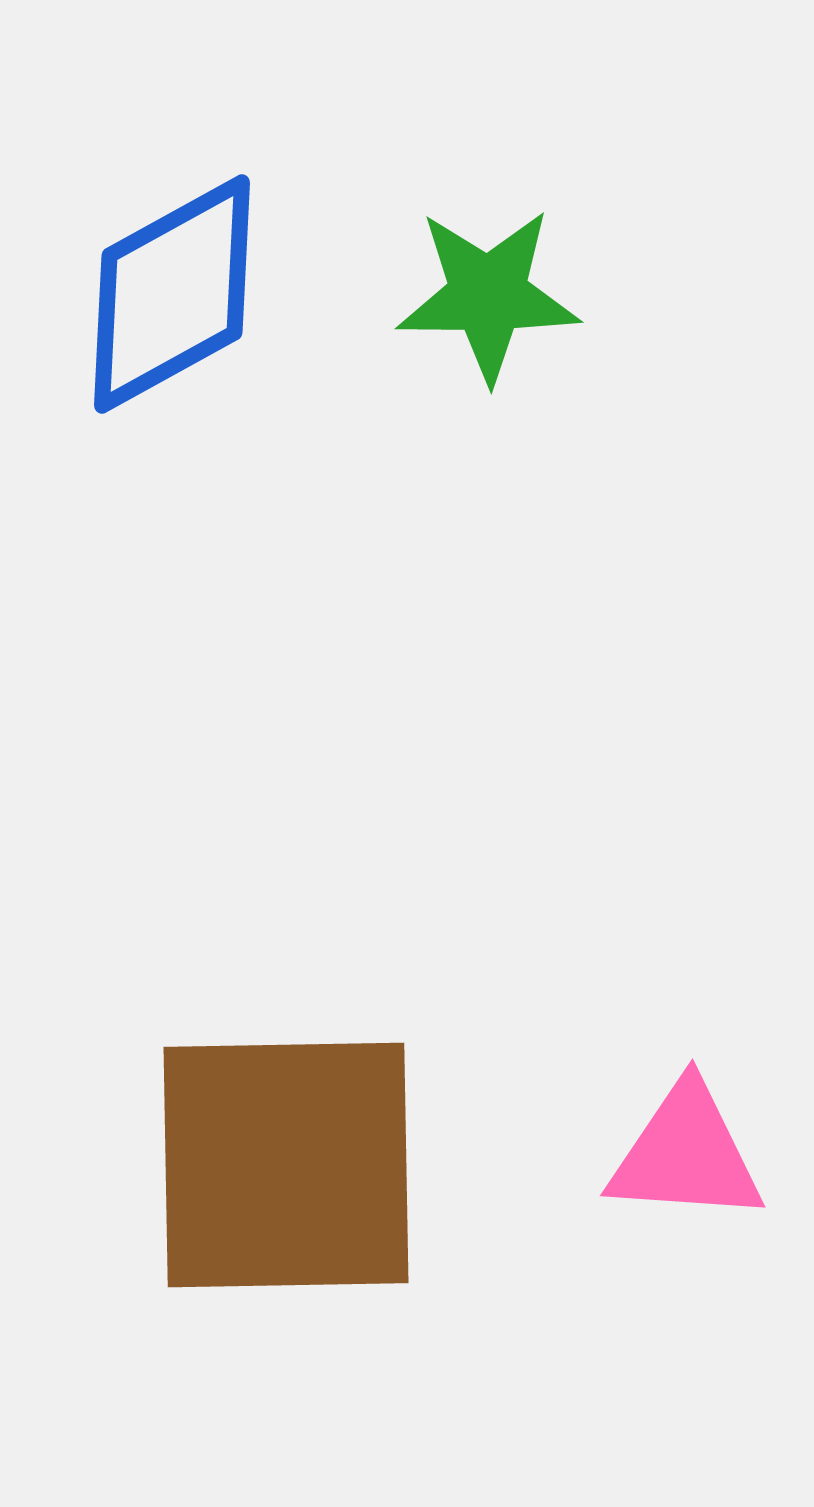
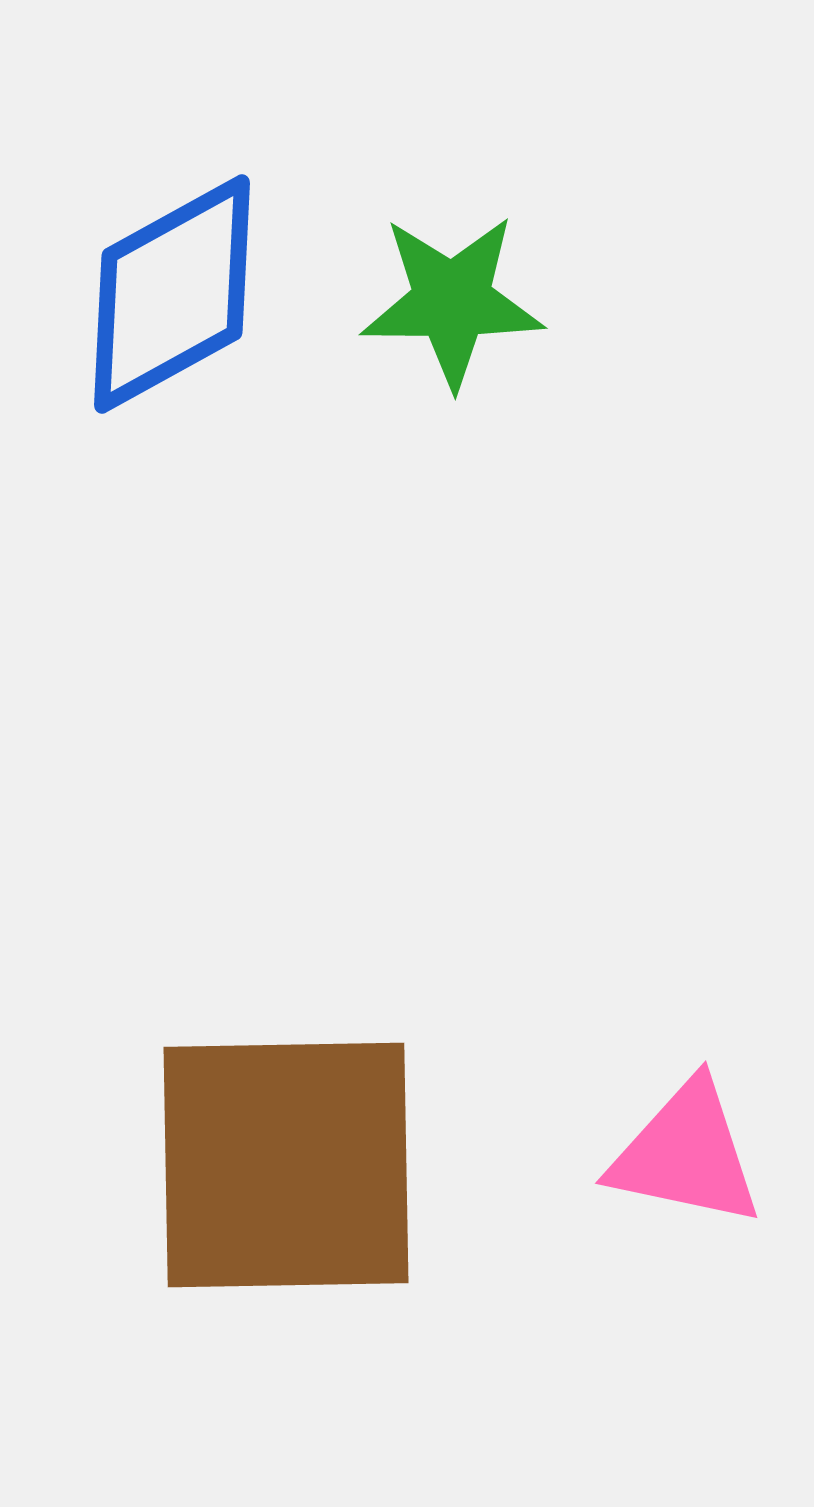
green star: moved 36 px left, 6 px down
pink triangle: rotated 8 degrees clockwise
